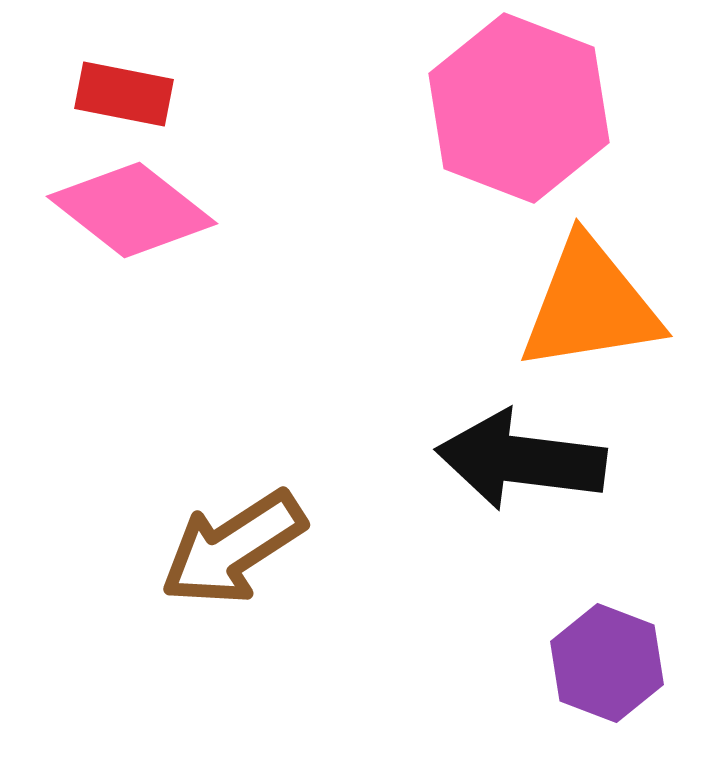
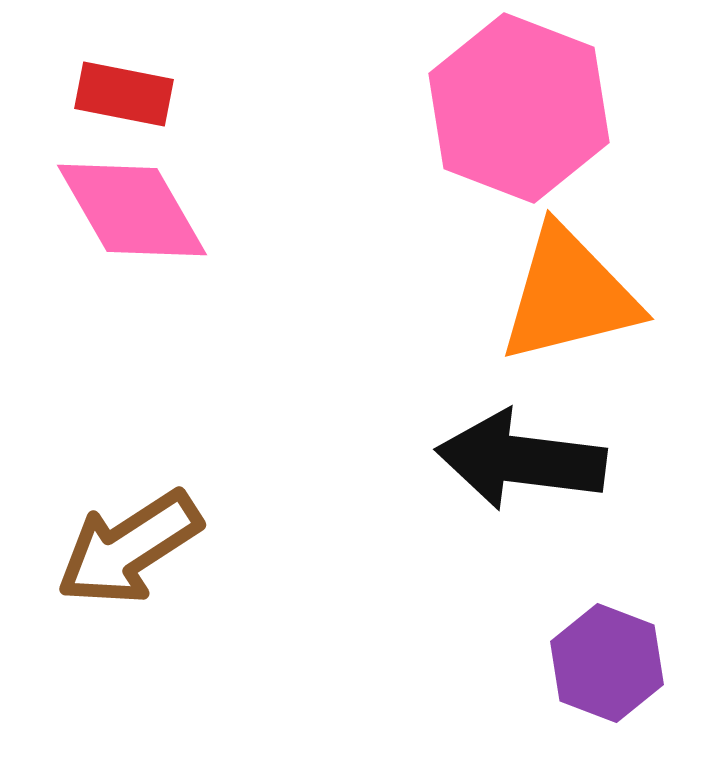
pink diamond: rotated 22 degrees clockwise
orange triangle: moved 21 px left, 10 px up; rotated 5 degrees counterclockwise
brown arrow: moved 104 px left
